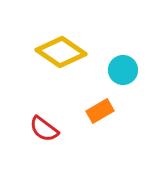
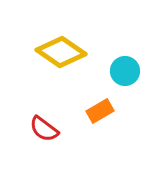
cyan circle: moved 2 px right, 1 px down
